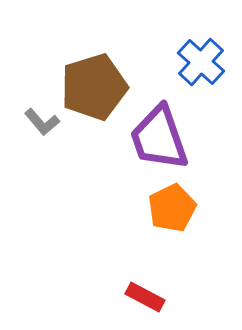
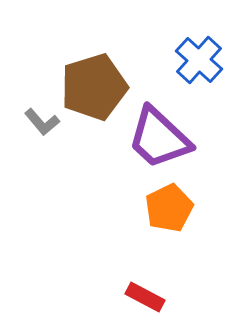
blue cross: moved 2 px left, 2 px up
purple trapezoid: rotated 28 degrees counterclockwise
orange pentagon: moved 3 px left
